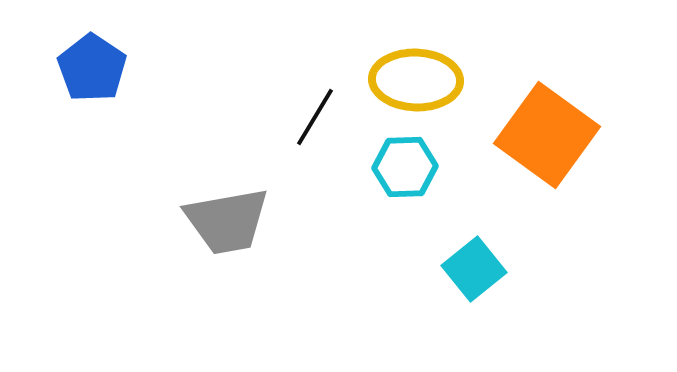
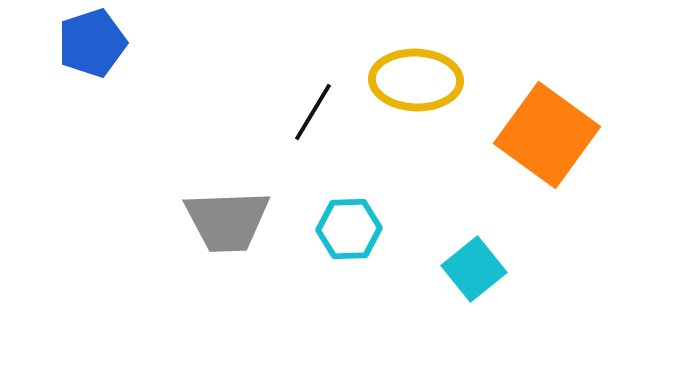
blue pentagon: moved 25 px up; rotated 20 degrees clockwise
black line: moved 2 px left, 5 px up
cyan hexagon: moved 56 px left, 62 px down
gray trapezoid: rotated 8 degrees clockwise
